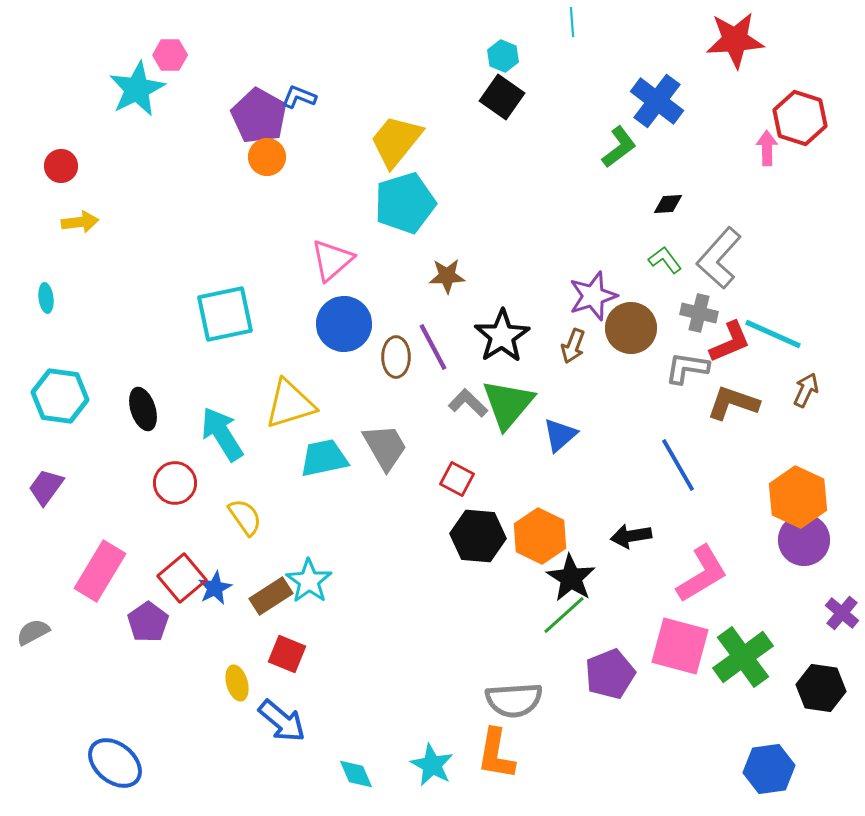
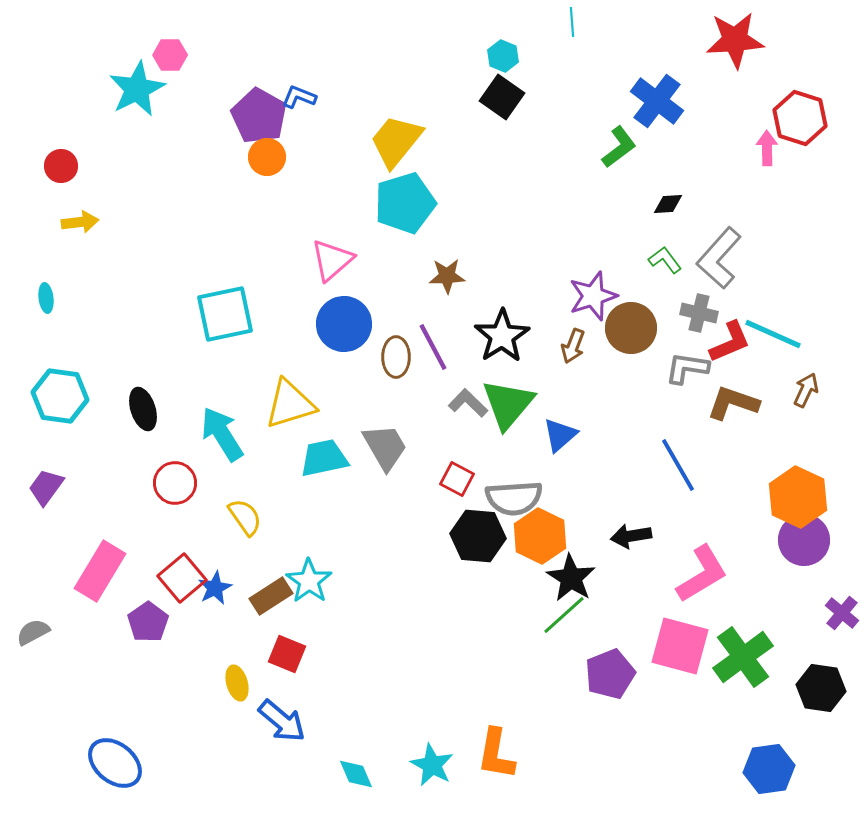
gray semicircle at (514, 700): moved 202 px up
